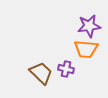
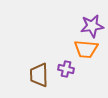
purple star: moved 3 px right
brown trapezoid: moved 2 px left, 2 px down; rotated 135 degrees counterclockwise
